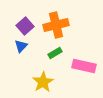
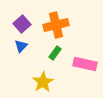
purple square: moved 3 px left, 2 px up
green rectangle: rotated 24 degrees counterclockwise
pink rectangle: moved 1 px right, 2 px up
